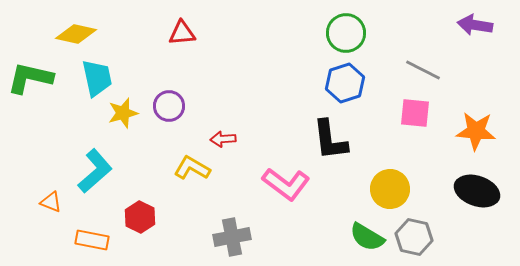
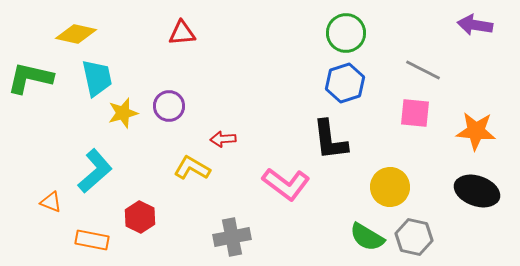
yellow circle: moved 2 px up
